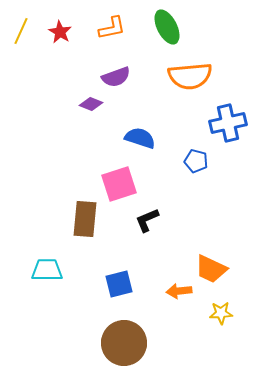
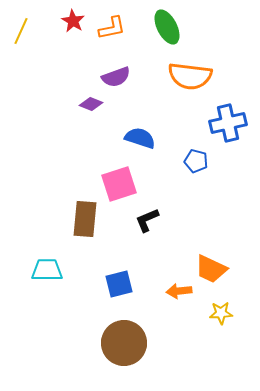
red star: moved 13 px right, 11 px up
orange semicircle: rotated 12 degrees clockwise
